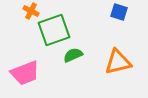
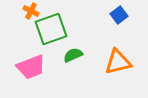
blue square: moved 3 px down; rotated 36 degrees clockwise
green square: moved 3 px left, 1 px up
pink trapezoid: moved 6 px right, 6 px up
